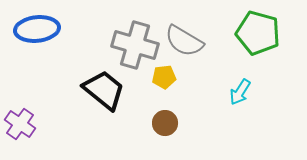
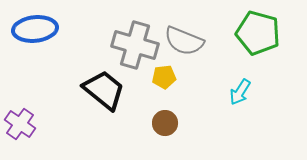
blue ellipse: moved 2 px left
gray semicircle: rotated 9 degrees counterclockwise
